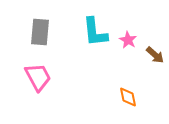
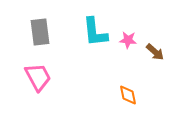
gray rectangle: rotated 12 degrees counterclockwise
pink star: rotated 24 degrees counterclockwise
brown arrow: moved 3 px up
orange diamond: moved 2 px up
